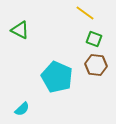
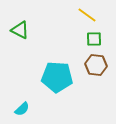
yellow line: moved 2 px right, 2 px down
green square: rotated 21 degrees counterclockwise
cyan pentagon: rotated 20 degrees counterclockwise
